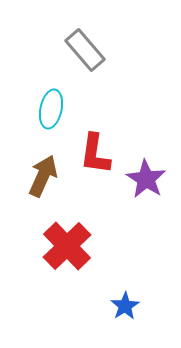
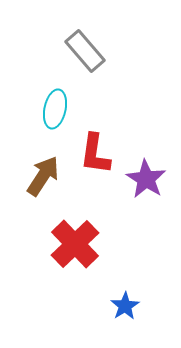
gray rectangle: moved 1 px down
cyan ellipse: moved 4 px right
brown arrow: rotated 9 degrees clockwise
red cross: moved 8 px right, 2 px up
